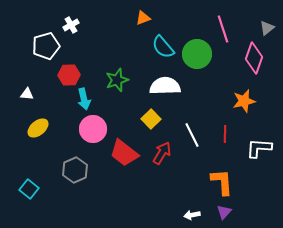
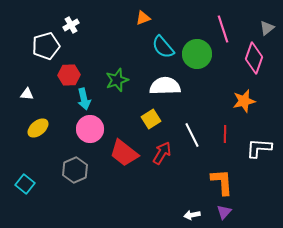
yellow square: rotated 12 degrees clockwise
pink circle: moved 3 px left
cyan square: moved 4 px left, 5 px up
